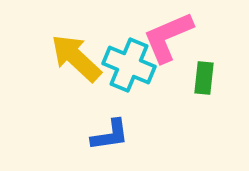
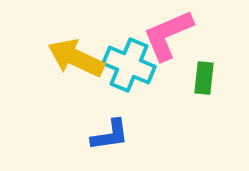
pink L-shape: moved 2 px up
yellow arrow: rotated 18 degrees counterclockwise
